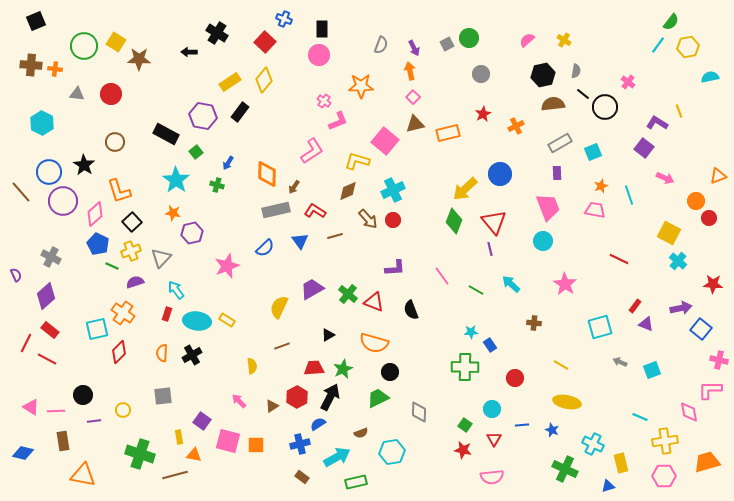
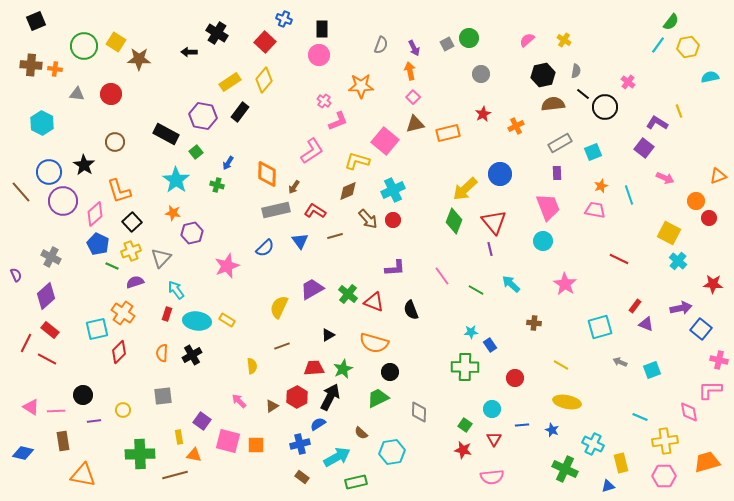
brown semicircle at (361, 433): rotated 64 degrees clockwise
green cross at (140, 454): rotated 20 degrees counterclockwise
